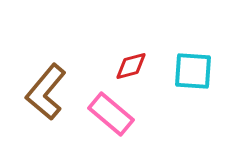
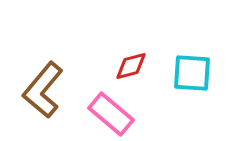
cyan square: moved 1 px left, 2 px down
brown L-shape: moved 3 px left, 2 px up
